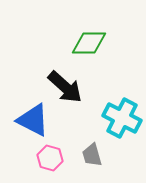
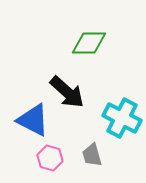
black arrow: moved 2 px right, 5 px down
